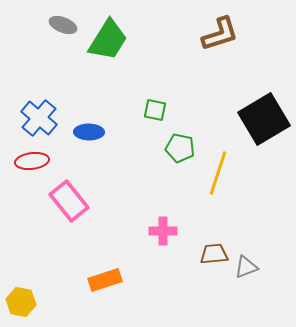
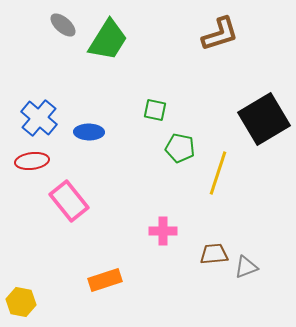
gray ellipse: rotated 20 degrees clockwise
